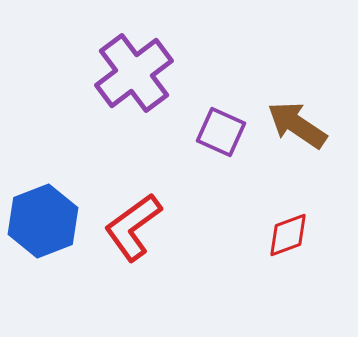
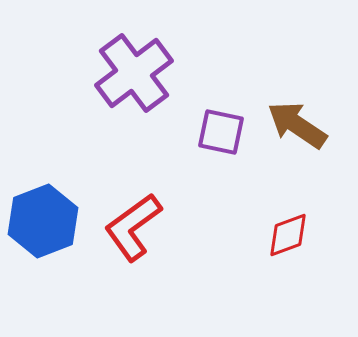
purple square: rotated 12 degrees counterclockwise
